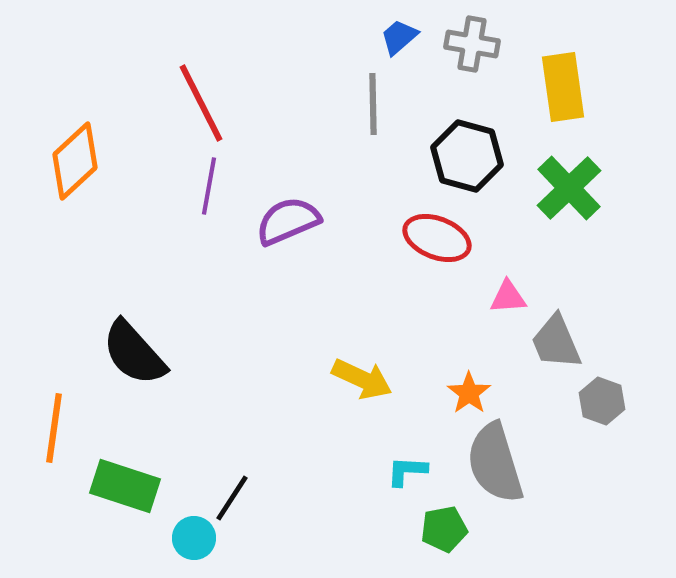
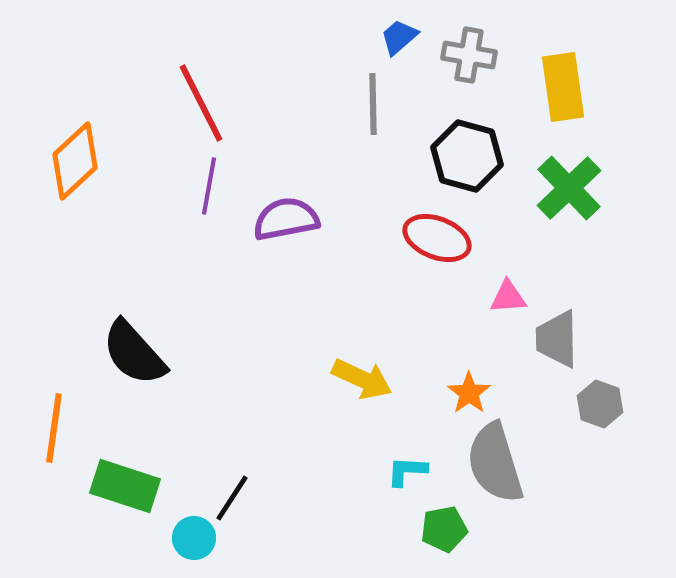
gray cross: moved 3 px left, 11 px down
purple semicircle: moved 2 px left, 2 px up; rotated 12 degrees clockwise
gray trapezoid: moved 1 px right, 3 px up; rotated 22 degrees clockwise
gray hexagon: moved 2 px left, 3 px down
